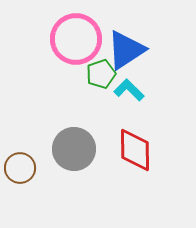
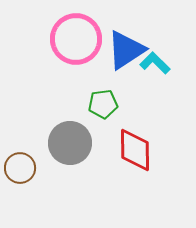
green pentagon: moved 2 px right, 30 px down; rotated 12 degrees clockwise
cyan L-shape: moved 26 px right, 27 px up
gray circle: moved 4 px left, 6 px up
